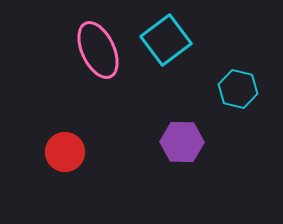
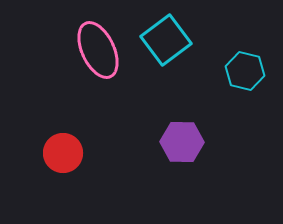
cyan hexagon: moved 7 px right, 18 px up
red circle: moved 2 px left, 1 px down
